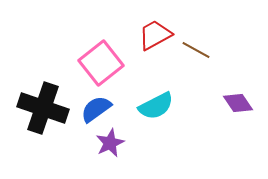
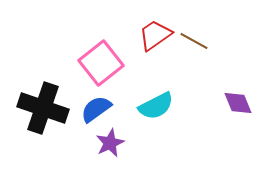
red trapezoid: rotated 6 degrees counterclockwise
brown line: moved 2 px left, 9 px up
purple diamond: rotated 12 degrees clockwise
